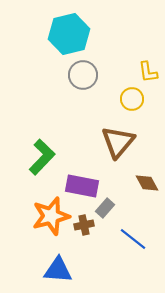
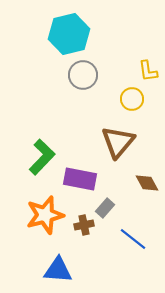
yellow L-shape: moved 1 px up
purple rectangle: moved 2 px left, 7 px up
orange star: moved 6 px left, 1 px up
